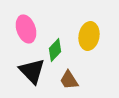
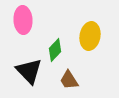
pink ellipse: moved 3 px left, 9 px up; rotated 16 degrees clockwise
yellow ellipse: moved 1 px right
black triangle: moved 3 px left
